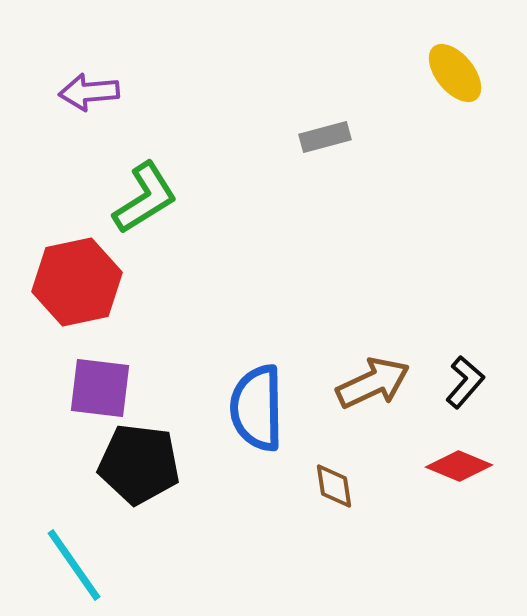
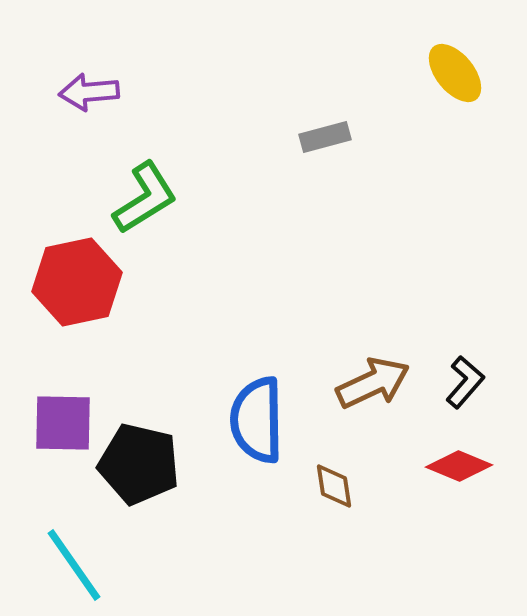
purple square: moved 37 px left, 35 px down; rotated 6 degrees counterclockwise
blue semicircle: moved 12 px down
black pentagon: rotated 6 degrees clockwise
